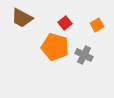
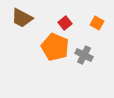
orange square: moved 2 px up; rotated 32 degrees counterclockwise
orange pentagon: rotated 8 degrees clockwise
